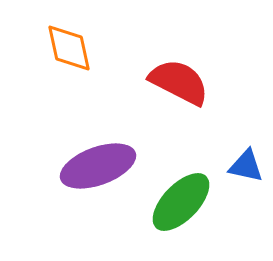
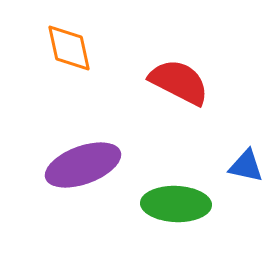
purple ellipse: moved 15 px left, 1 px up
green ellipse: moved 5 px left, 2 px down; rotated 48 degrees clockwise
